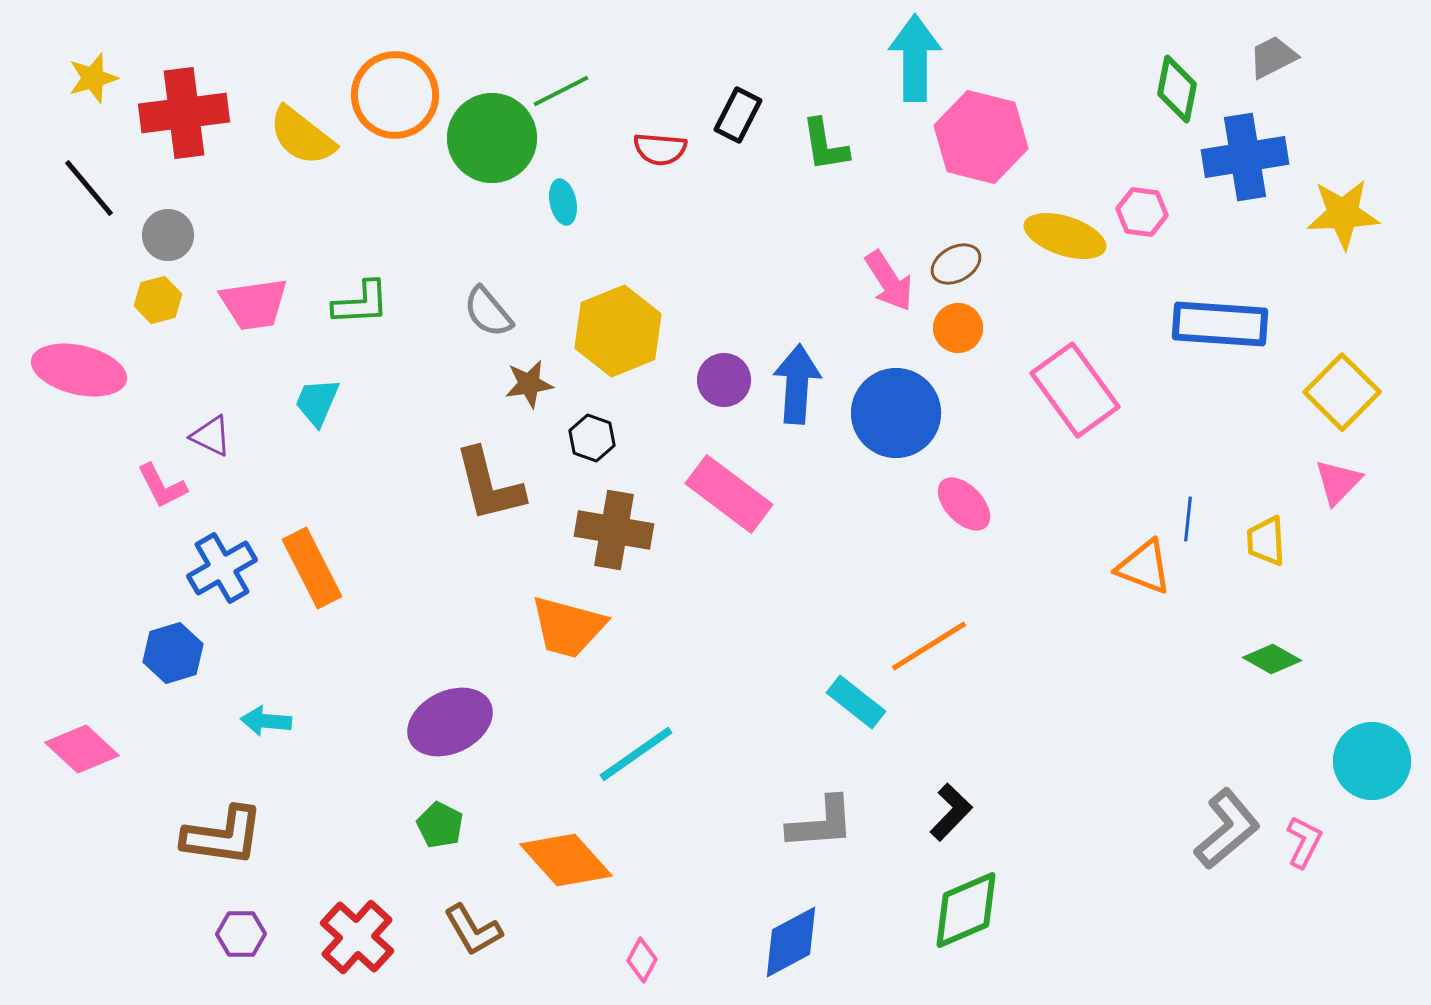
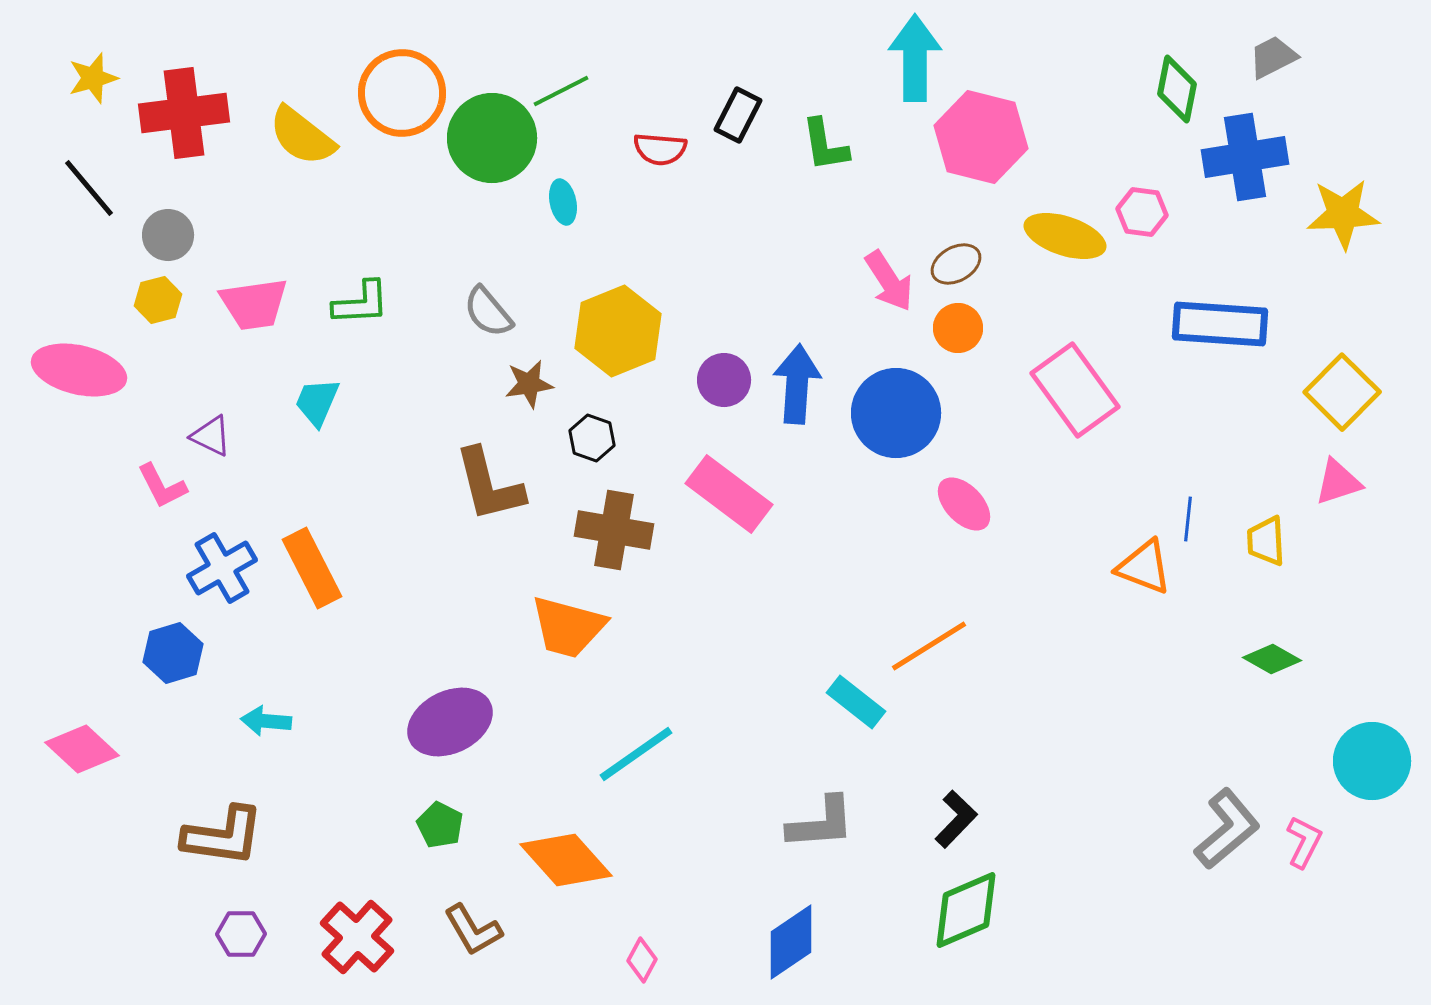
orange circle at (395, 95): moved 7 px right, 2 px up
pink triangle at (1338, 482): rotated 28 degrees clockwise
black L-shape at (951, 812): moved 5 px right, 7 px down
blue diamond at (791, 942): rotated 6 degrees counterclockwise
